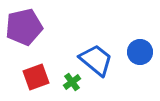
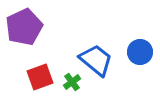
purple pentagon: rotated 12 degrees counterclockwise
red square: moved 4 px right
